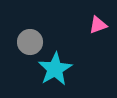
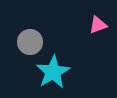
cyan star: moved 2 px left, 3 px down
